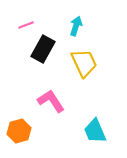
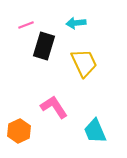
cyan arrow: moved 3 px up; rotated 114 degrees counterclockwise
black rectangle: moved 1 px right, 3 px up; rotated 12 degrees counterclockwise
pink L-shape: moved 3 px right, 6 px down
orange hexagon: rotated 10 degrees counterclockwise
